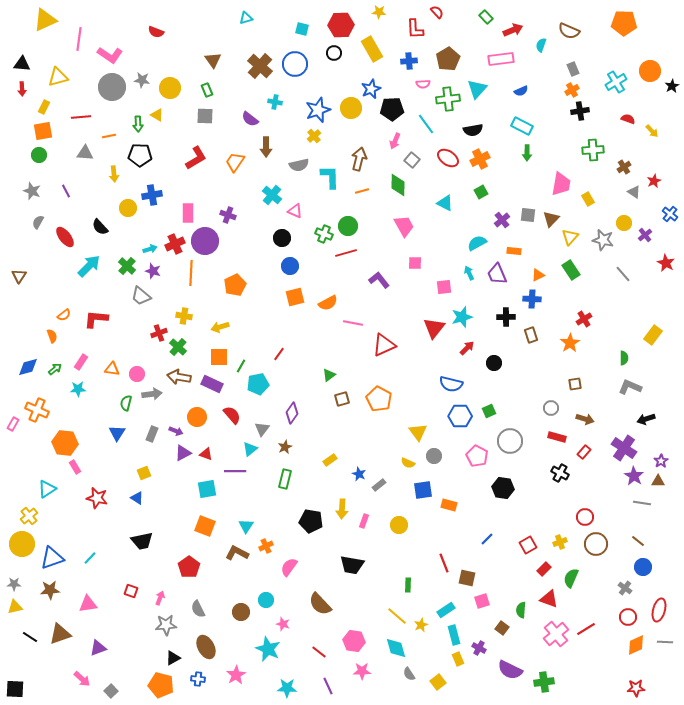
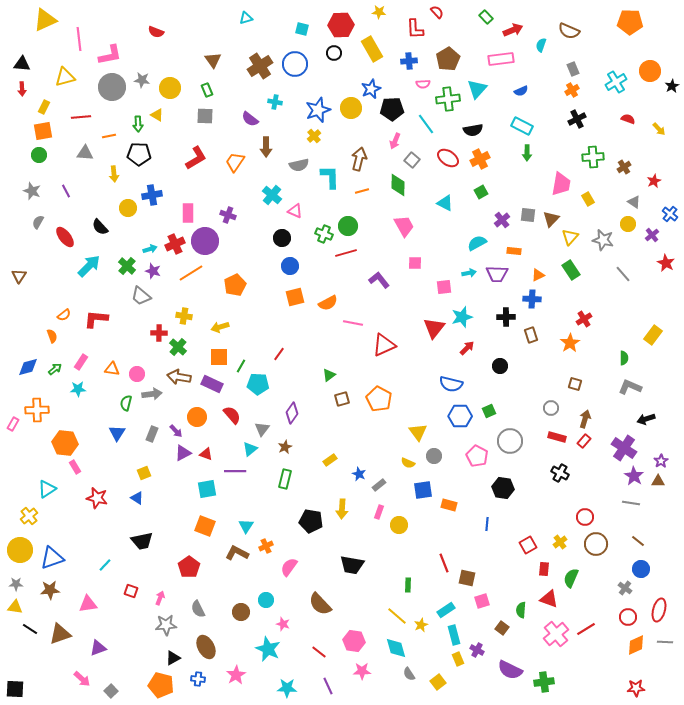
orange pentagon at (624, 23): moved 6 px right, 1 px up
pink line at (79, 39): rotated 15 degrees counterclockwise
pink L-shape at (110, 55): rotated 45 degrees counterclockwise
brown cross at (260, 66): rotated 15 degrees clockwise
yellow triangle at (58, 77): moved 7 px right
black cross at (580, 111): moved 3 px left, 8 px down; rotated 18 degrees counterclockwise
yellow arrow at (652, 131): moved 7 px right, 2 px up
green cross at (593, 150): moved 7 px down
black pentagon at (140, 155): moved 1 px left, 1 px up
gray triangle at (634, 192): moved 10 px down
yellow circle at (624, 223): moved 4 px right, 1 px down
purple cross at (645, 235): moved 7 px right
orange line at (191, 273): rotated 55 degrees clockwise
cyan arrow at (469, 273): rotated 104 degrees clockwise
purple trapezoid at (497, 274): rotated 65 degrees counterclockwise
red cross at (159, 333): rotated 21 degrees clockwise
black circle at (494, 363): moved 6 px right, 3 px down
cyan pentagon at (258, 384): rotated 15 degrees clockwise
brown square at (575, 384): rotated 24 degrees clockwise
orange cross at (37, 410): rotated 25 degrees counterclockwise
brown arrow at (585, 419): rotated 90 degrees counterclockwise
purple arrow at (176, 431): rotated 24 degrees clockwise
red rectangle at (584, 452): moved 11 px up
gray line at (642, 503): moved 11 px left
pink rectangle at (364, 521): moved 15 px right, 9 px up
blue line at (487, 539): moved 15 px up; rotated 40 degrees counterclockwise
yellow cross at (560, 542): rotated 16 degrees counterclockwise
yellow circle at (22, 544): moved 2 px left, 6 px down
cyan line at (90, 558): moved 15 px right, 7 px down
blue circle at (643, 567): moved 2 px left, 2 px down
red rectangle at (544, 569): rotated 40 degrees counterclockwise
gray star at (14, 584): moved 2 px right
yellow triangle at (15, 607): rotated 21 degrees clockwise
black line at (30, 637): moved 8 px up
purple cross at (479, 648): moved 2 px left, 2 px down
